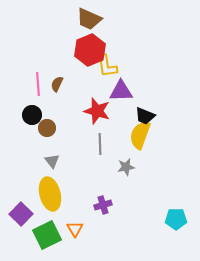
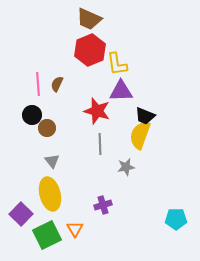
yellow L-shape: moved 10 px right, 2 px up
